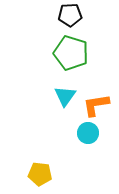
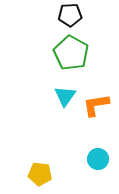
green pentagon: rotated 12 degrees clockwise
cyan circle: moved 10 px right, 26 px down
